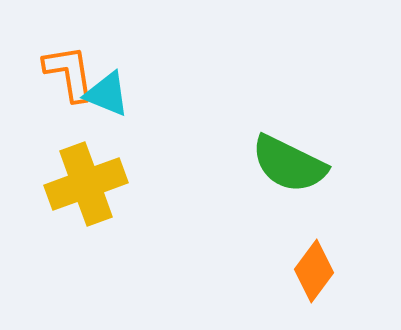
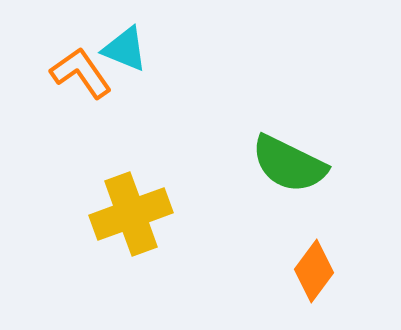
orange L-shape: moved 12 px right; rotated 26 degrees counterclockwise
cyan triangle: moved 18 px right, 45 px up
yellow cross: moved 45 px right, 30 px down
